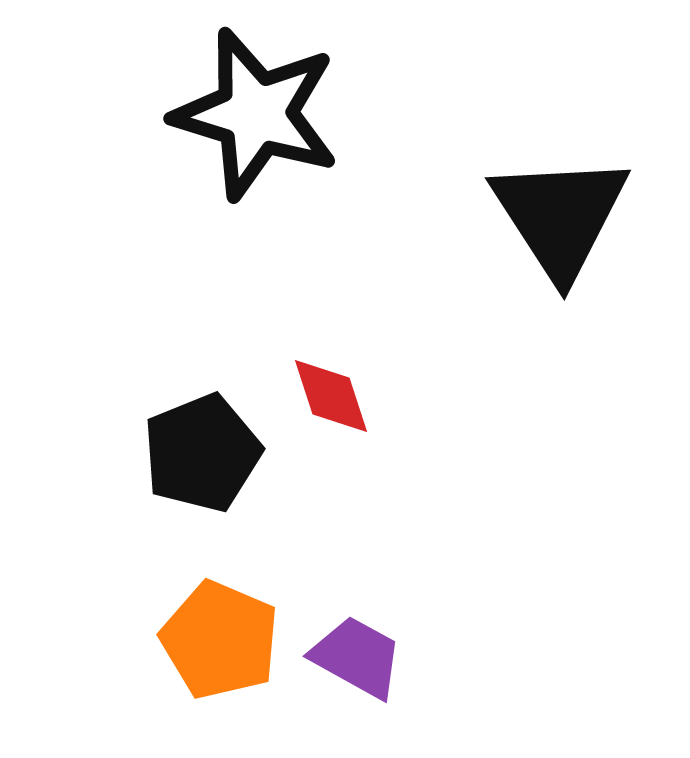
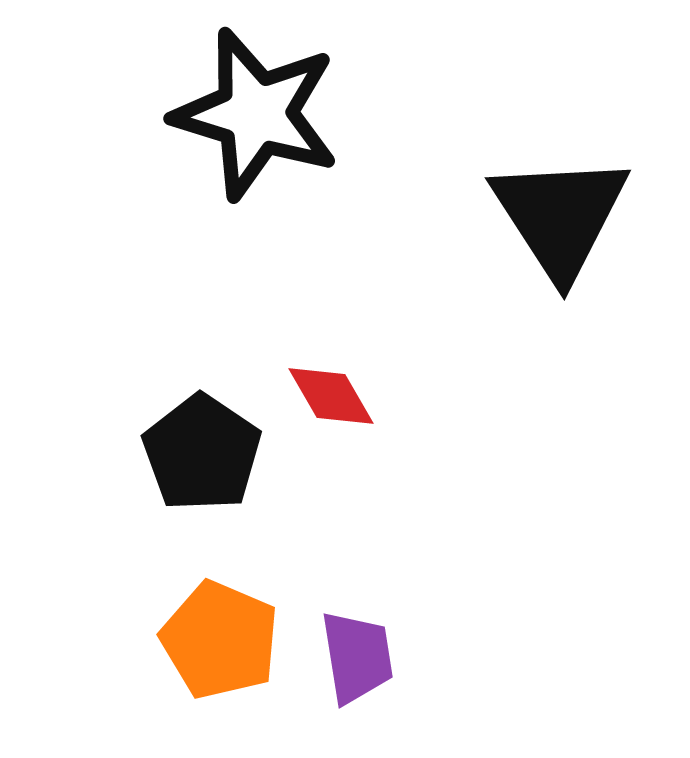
red diamond: rotated 12 degrees counterclockwise
black pentagon: rotated 16 degrees counterclockwise
purple trapezoid: rotated 52 degrees clockwise
